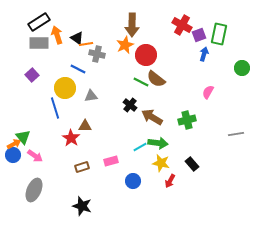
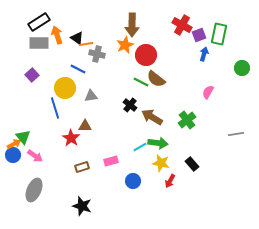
green cross at (187, 120): rotated 24 degrees counterclockwise
